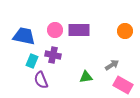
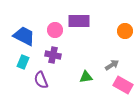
purple rectangle: moved 9 px up
blue trapezoid: rotated 15 degrees clockwise
cyan rectangle: moved 9 px left, 1 px down
